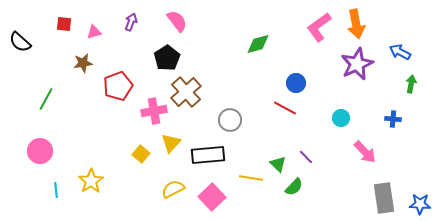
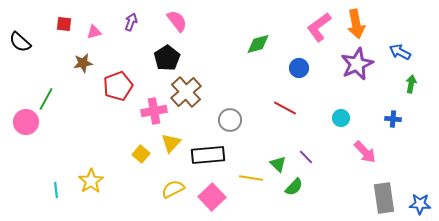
blue circle: moved 3 px right, 15 px up
pink circle: moved 14 px left, 29 px up
